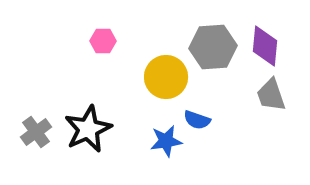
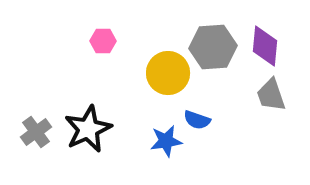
yellow circle: moved 2 px right, 4 px up
